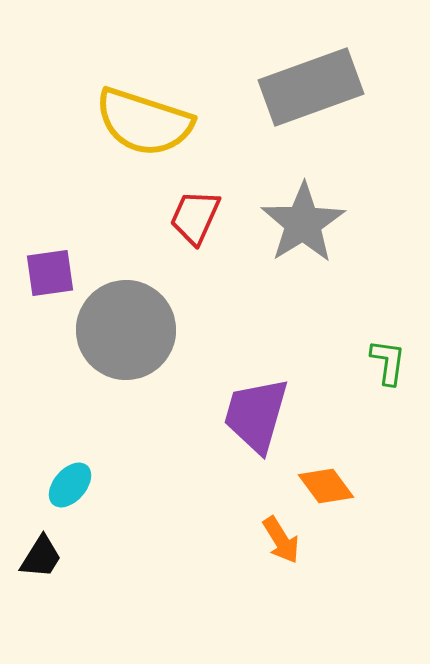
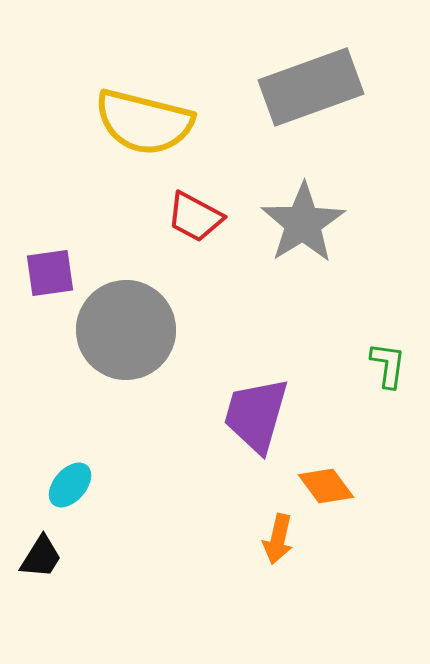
yellow semicircle: rotated 4 degrees counterclockwise
red trapezoid: rotated 86 degrees counterclockwise
green L-shape: moved 3 px down
orange arrow: moved 3 px left, 1 px up; rotated 45 degrees clockwise
